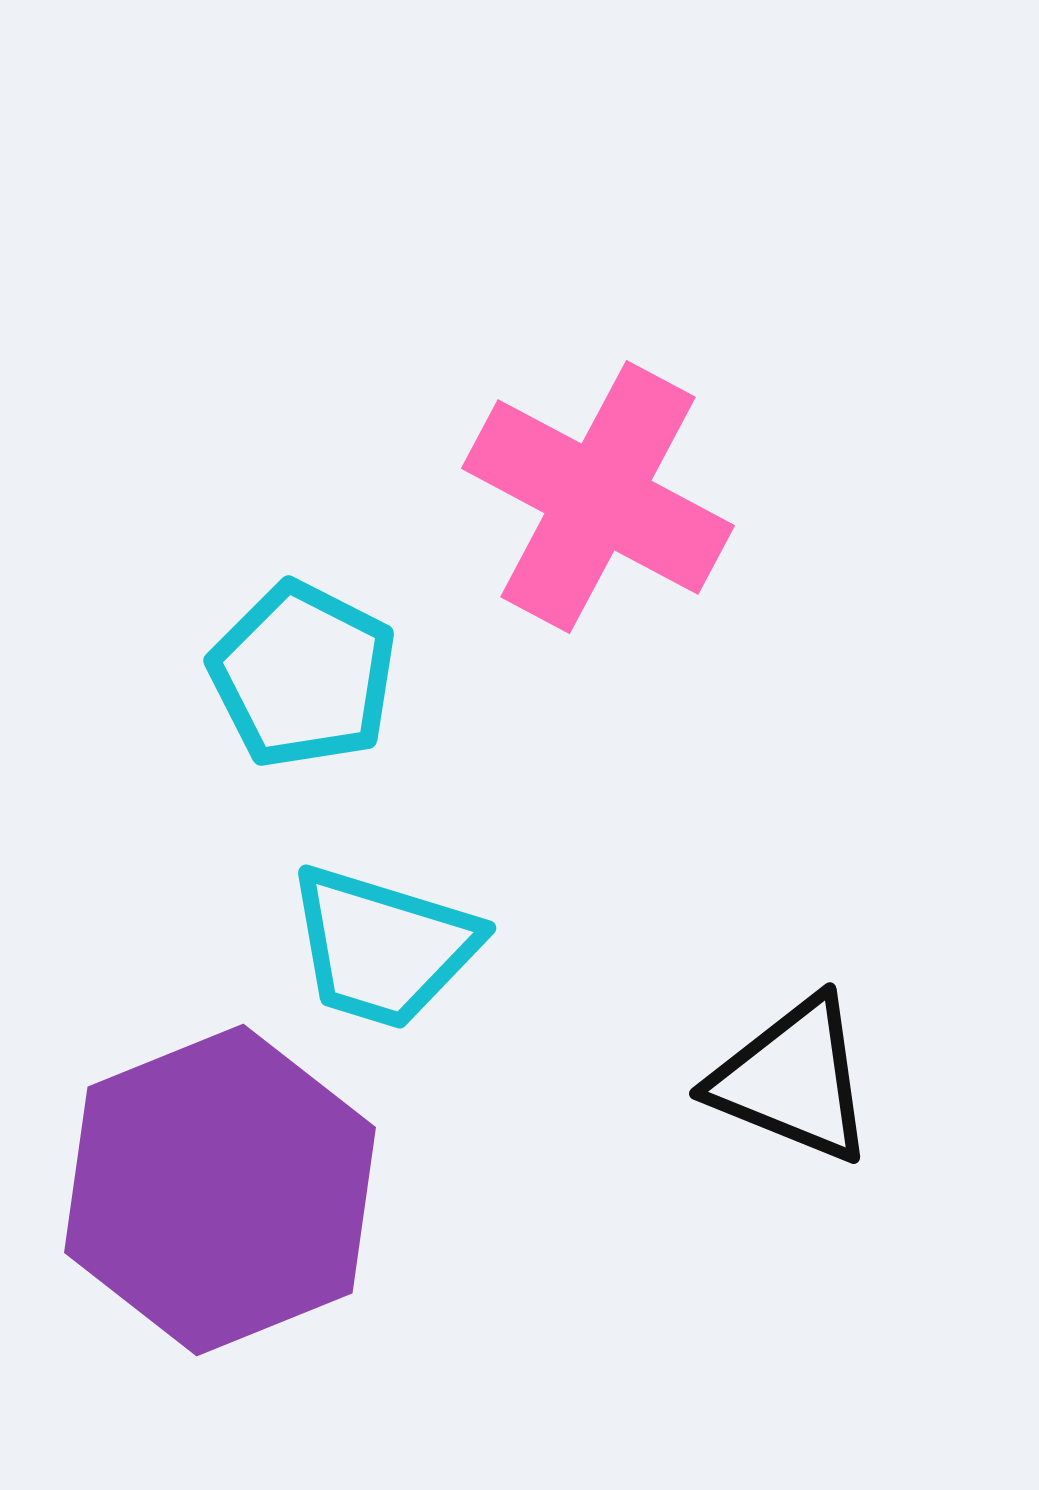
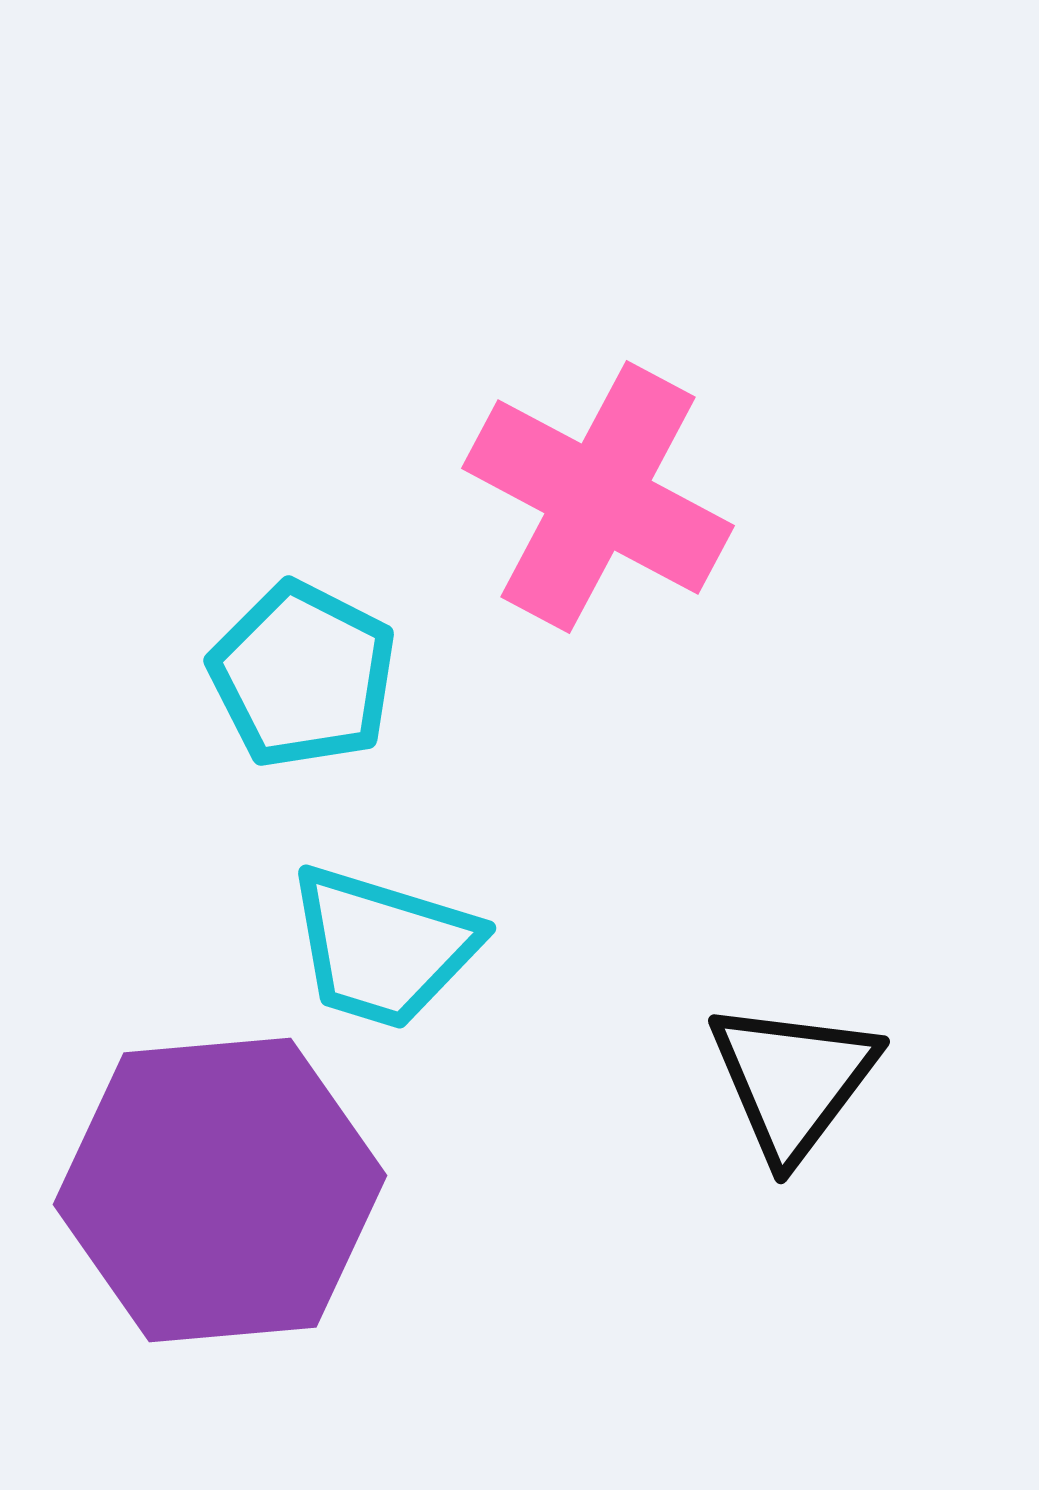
black triangle: rotated 45 degrees clockwise
purple hexagon: rotated 17 degrees clockwise
